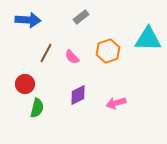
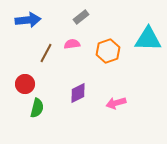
blue arrow: rotated 10 degrees counterclockwise
pink semicircle: moved 13 px up; rotated 126 degrees clockwise
purple diamond: moved 2 px up
